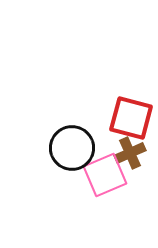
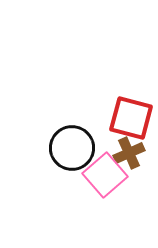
brown cross: moved 1 px left
pink square: rotated 18 degrees counterclockwise
